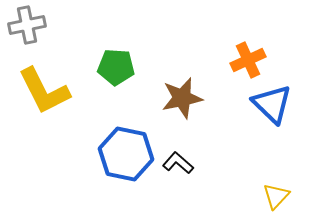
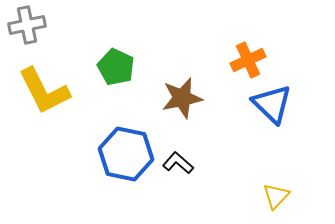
green pentagon: rotated 21 degrees clockwise
